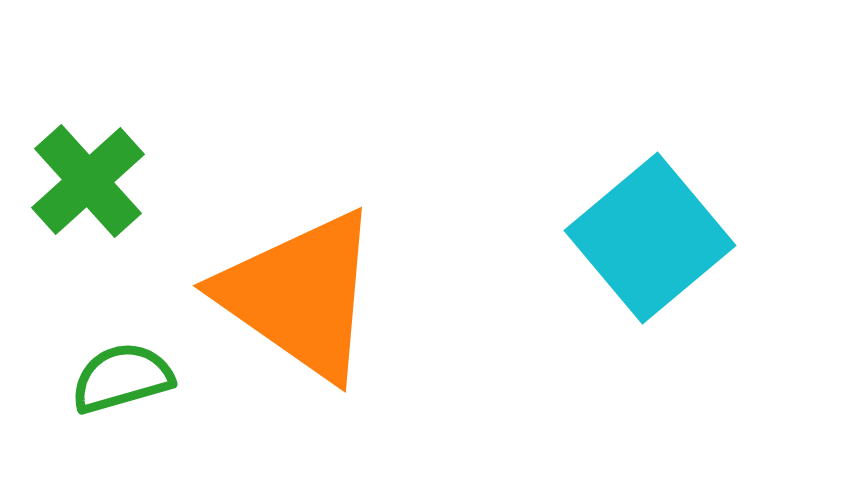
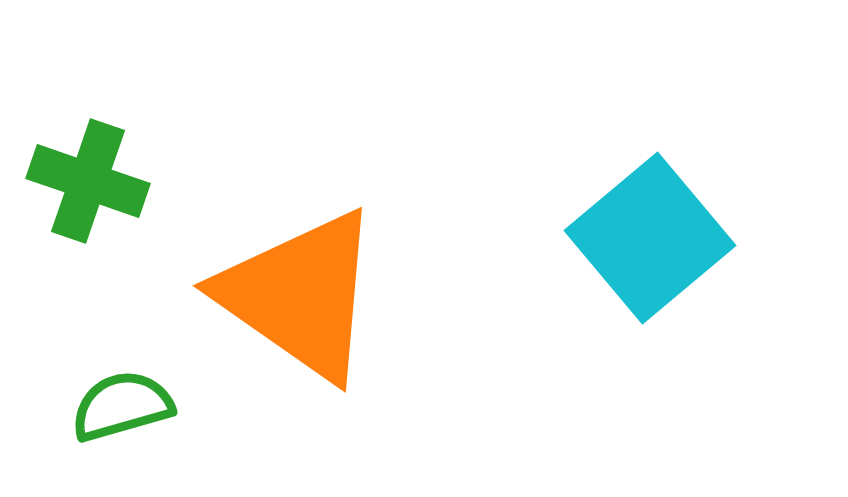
green cross: rotated 29 degrees counterclockwise
green semicircle: moved 28 px down
